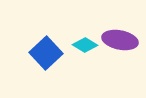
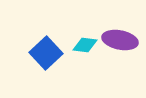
cyan diamond: rotated 25 degrees counterclockwise
